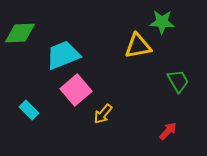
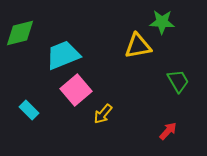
green diamond: rotated 12 degrees counterclockwise
